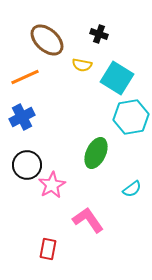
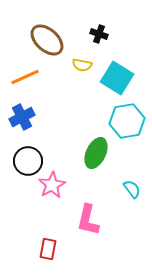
cyan hexagon: moved 4 px left, 4 px down
black circle: moved 1 px right, 4 px up
cyan semicircle: rotated 90 degrees counterclockwise
pink L-shape: rotated 132 degrees counterclockwise
